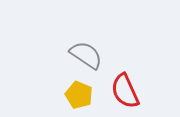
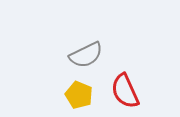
gray semicircle: rotated 120 degrees clockwise
